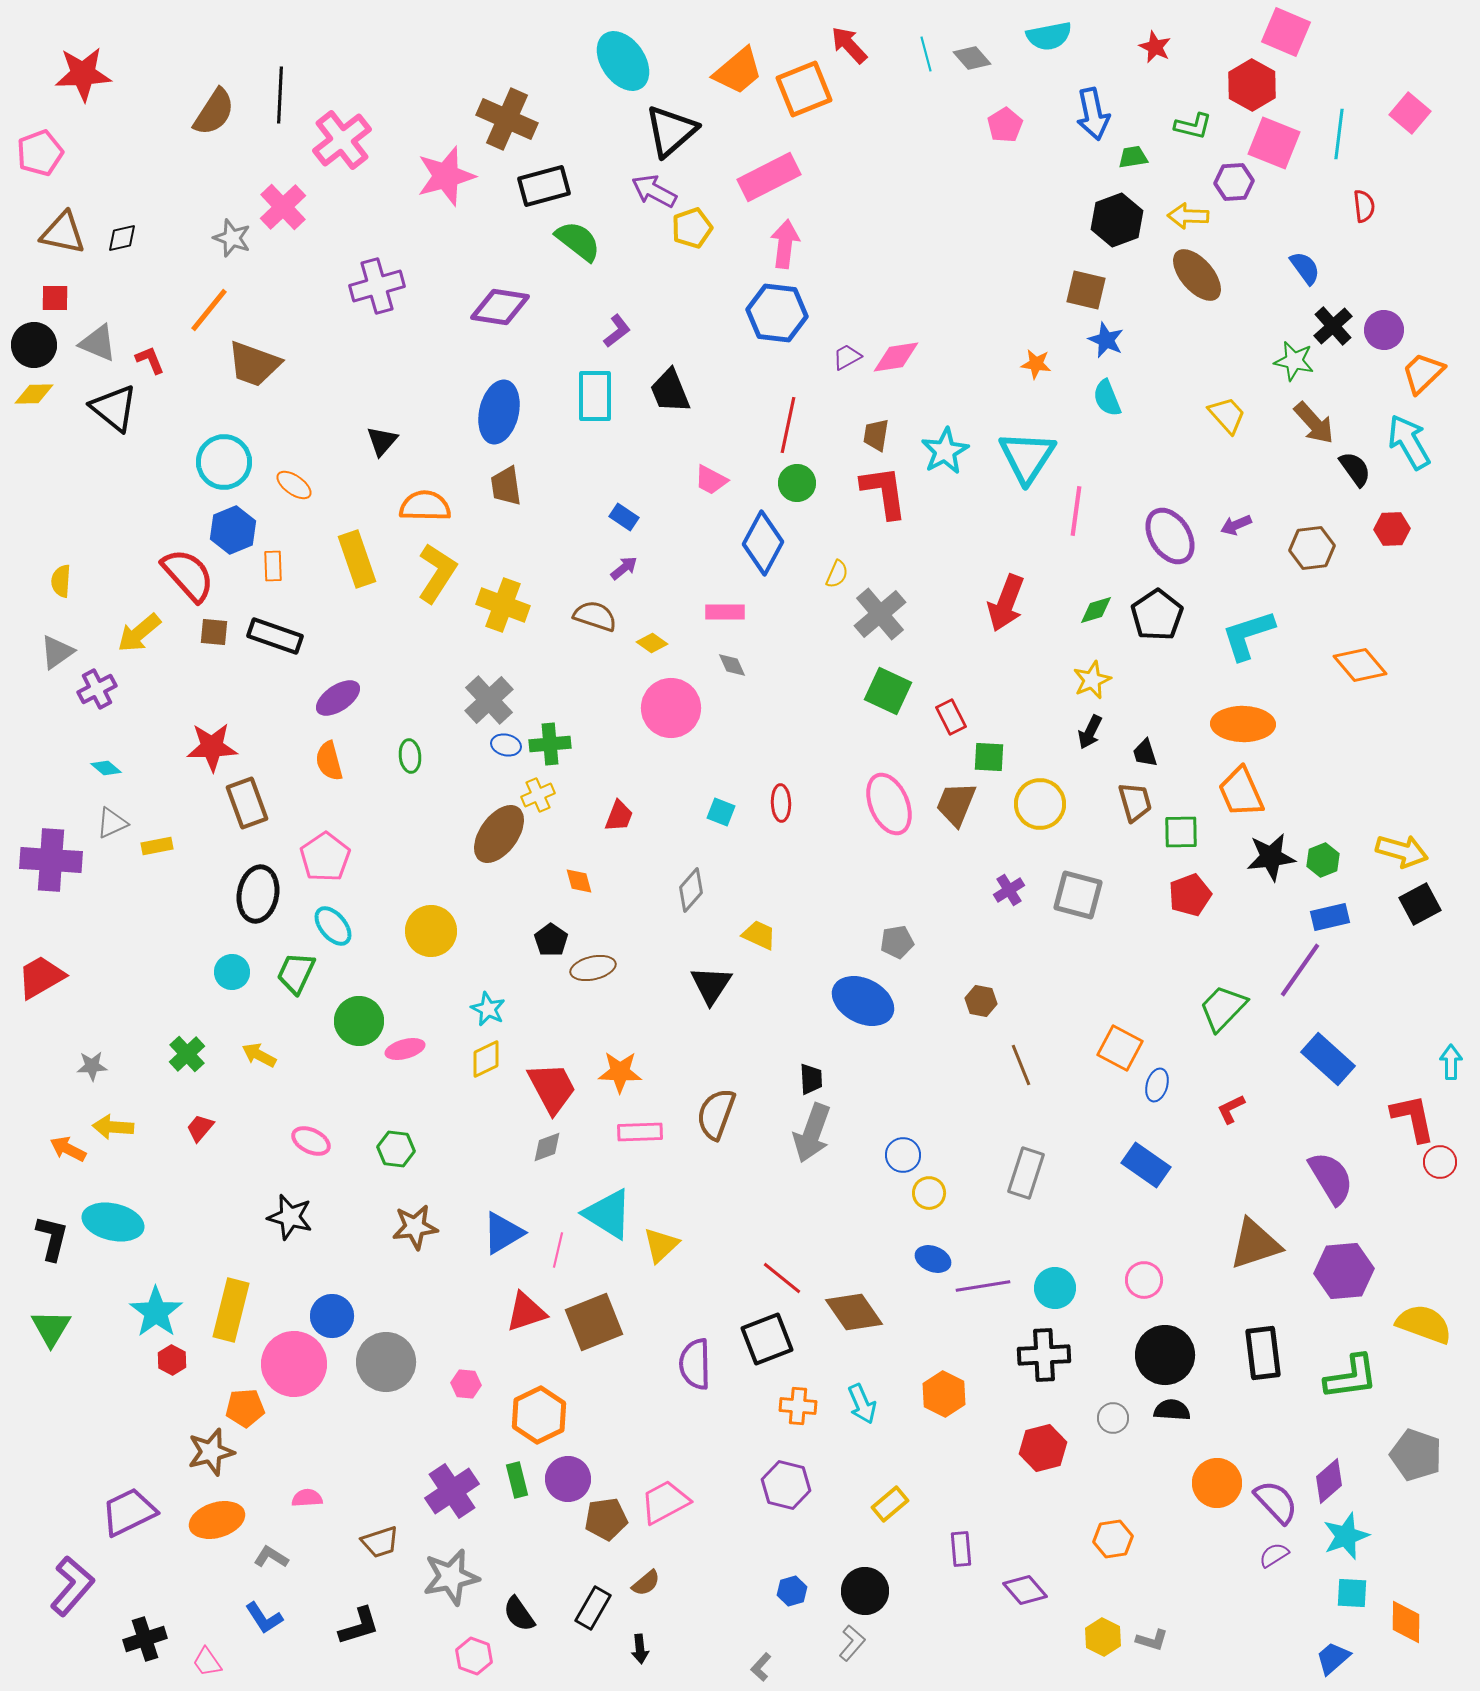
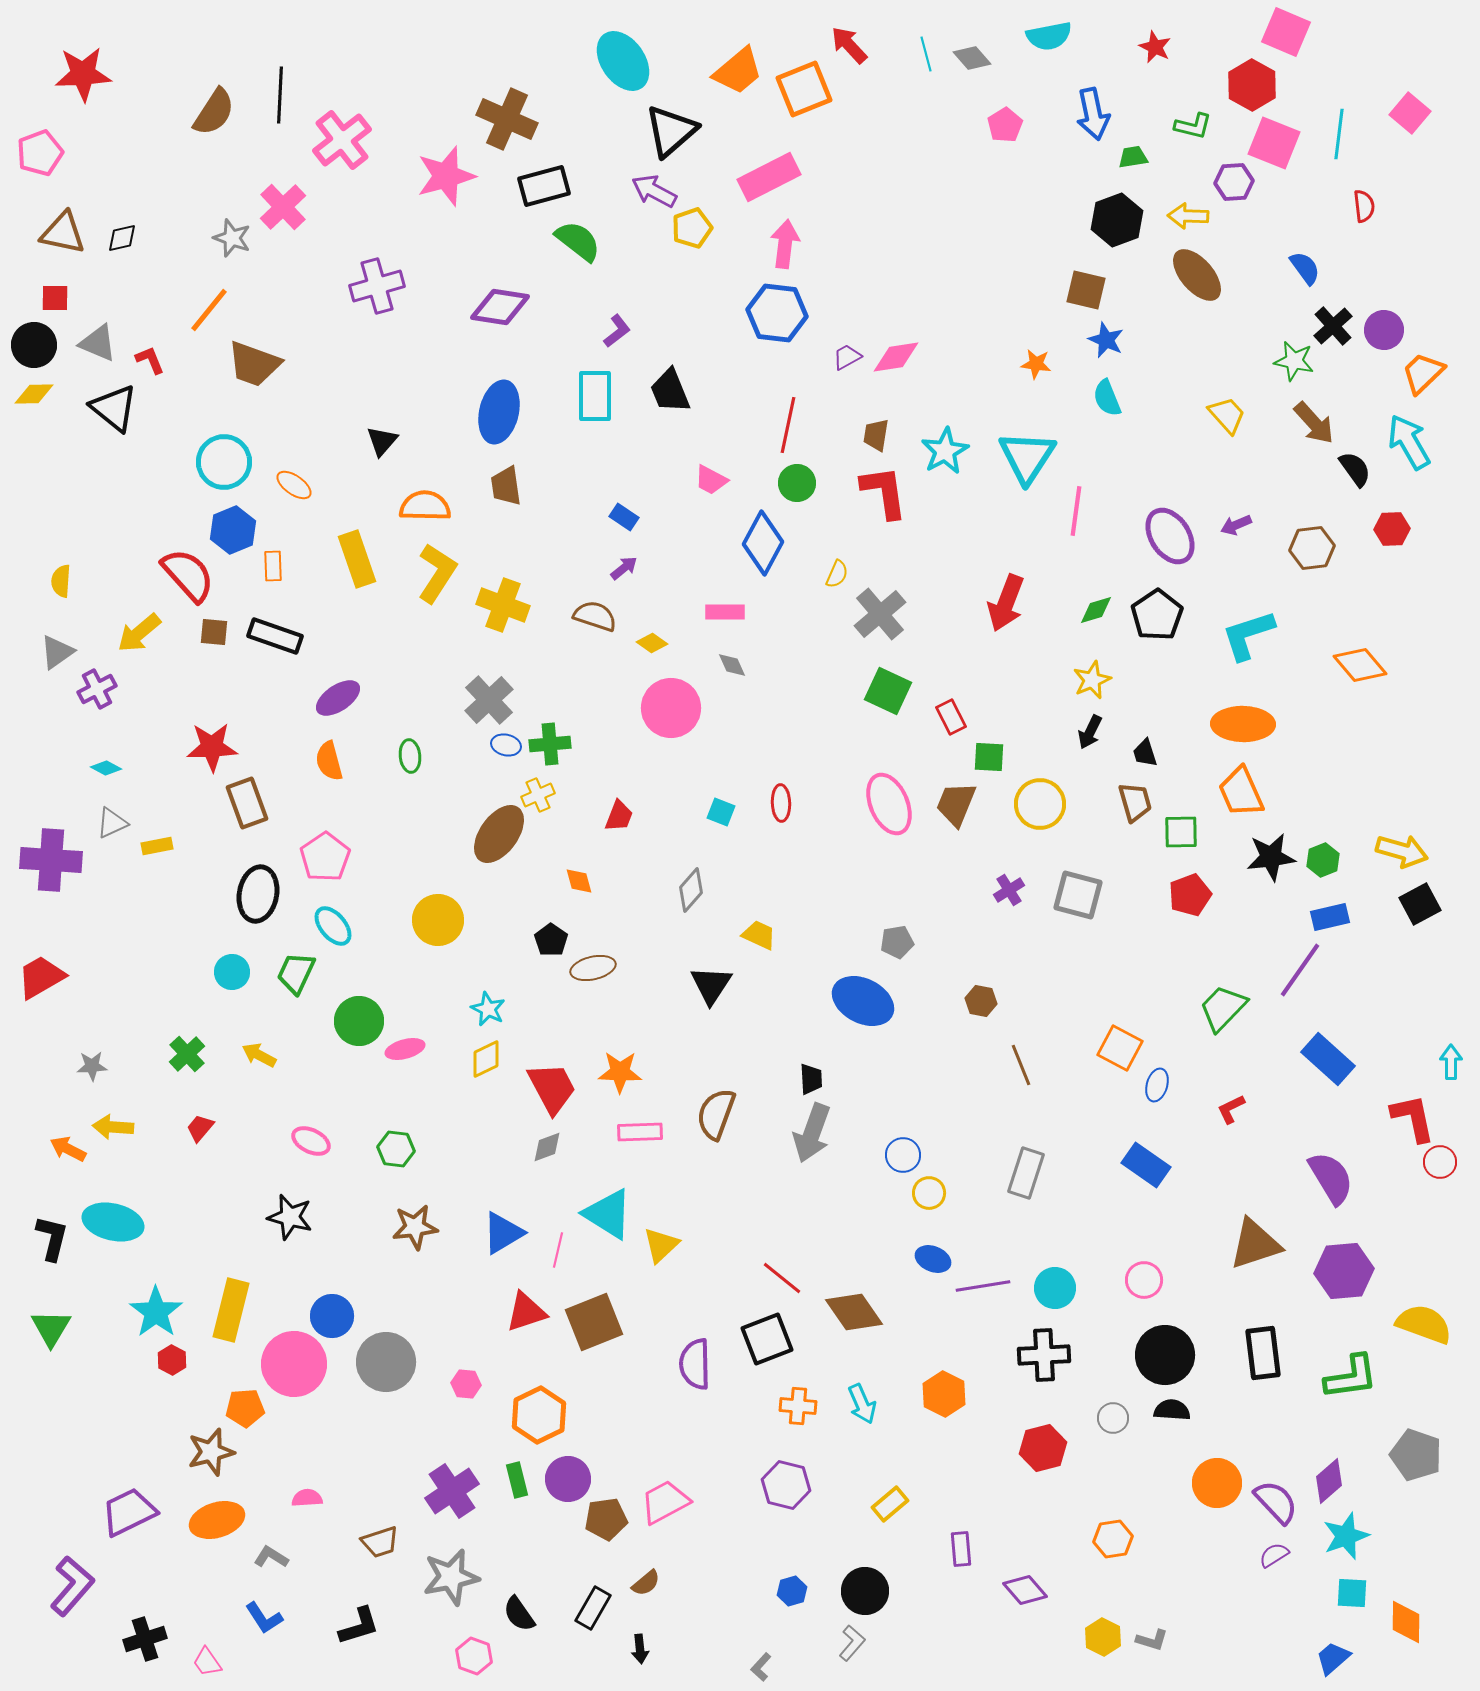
cyan diamond at (106, 768): rotated 12 degrees counterclockwise
yellow circle at (431, 931): moved 7 px right, 11 px up
